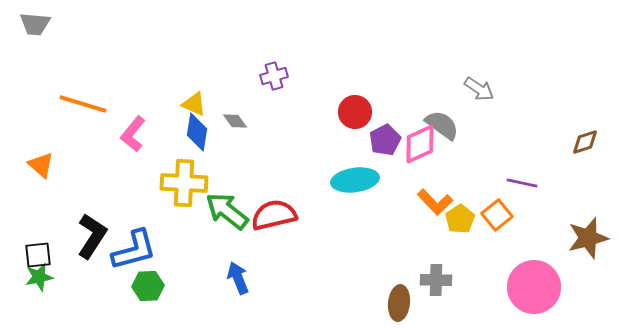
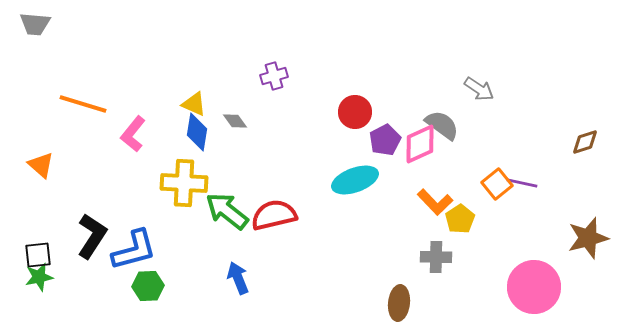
cyan ellipse: rotated 12 degrees counterclockwise
orange square: moved 31 px up
gray cross: moved 23 px up
